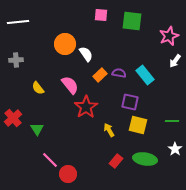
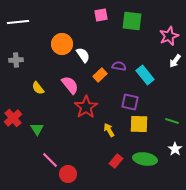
pink square: rotated 16 degrees counterclockwise
orange circle: moved 3 px left
white semicircle: moved 3 px left, 1 px down
purple semicircle: moved 7 px up
green line: rotated 16 degrees clockwise
yellow square: moved 1 px right, 1 px up; rotated 12 degrees counterclockwise
